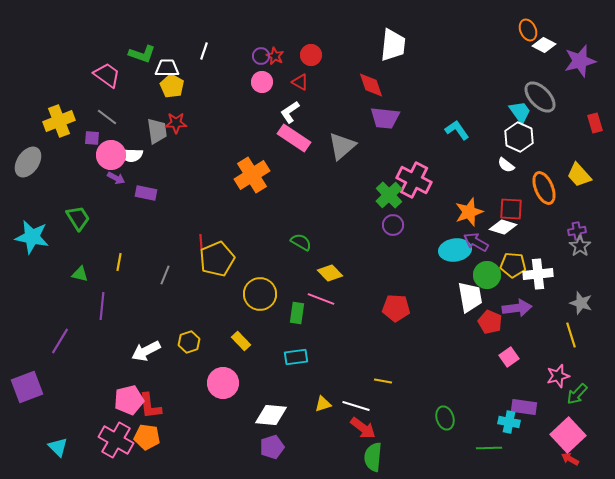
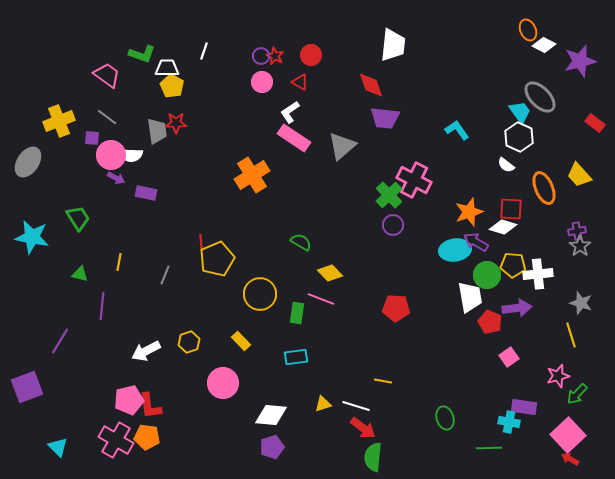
red rectangle at (595, 123): rotated 36 degrees counterclockwise
